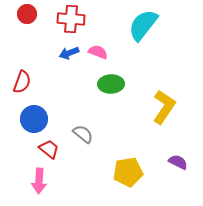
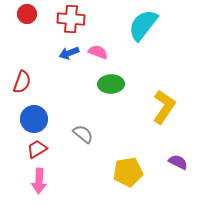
red trapezoid: moved 12 px left; rotated 70 degrees counterclockwise
